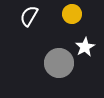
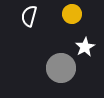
white semicircle: rotated 15 degrees counterclockwise
gray circle: moved 2 px right, 5 px down
